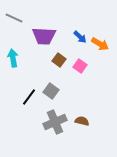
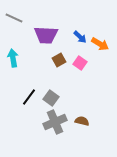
purple trapezoid: moved 2 px right, 1 px up
brown square: rotated 24 degrees clockwise
pink square: moved 3 px up
gray square: moved 7 px down
